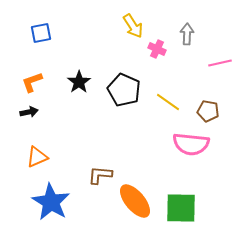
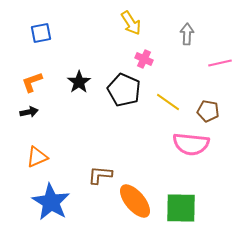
yellow arrow: moved 2 px left, 3 px up
pink cross: moved 13 px left, 10 px down
